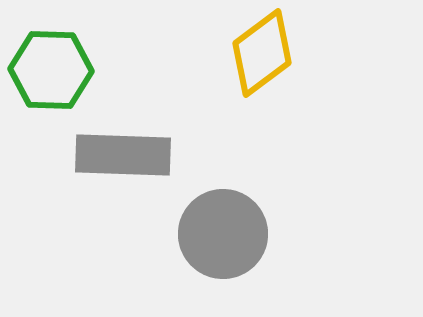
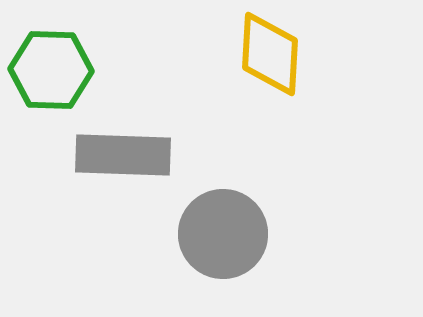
yellow diamond: moved 8 px right, 1 px down; rotated 50 degrees counterclockwise
